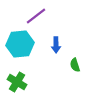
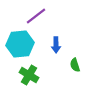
green cross: moved 12 px right, 7 px up
